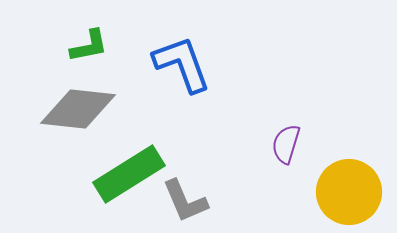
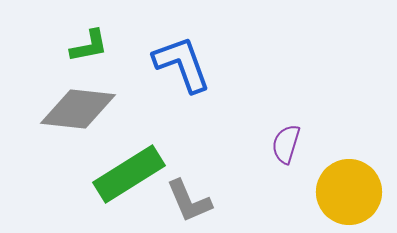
gray L-shape: moved 4 px right
